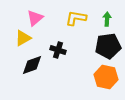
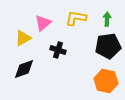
pink triangle: moved 8 px right, 5 px down
black diamond: moved 8 px left, 4 px down
orange hexagon: moved 4 px down
